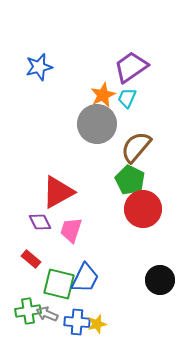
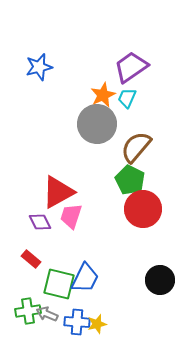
pink trapezoid: moved 14 px up
